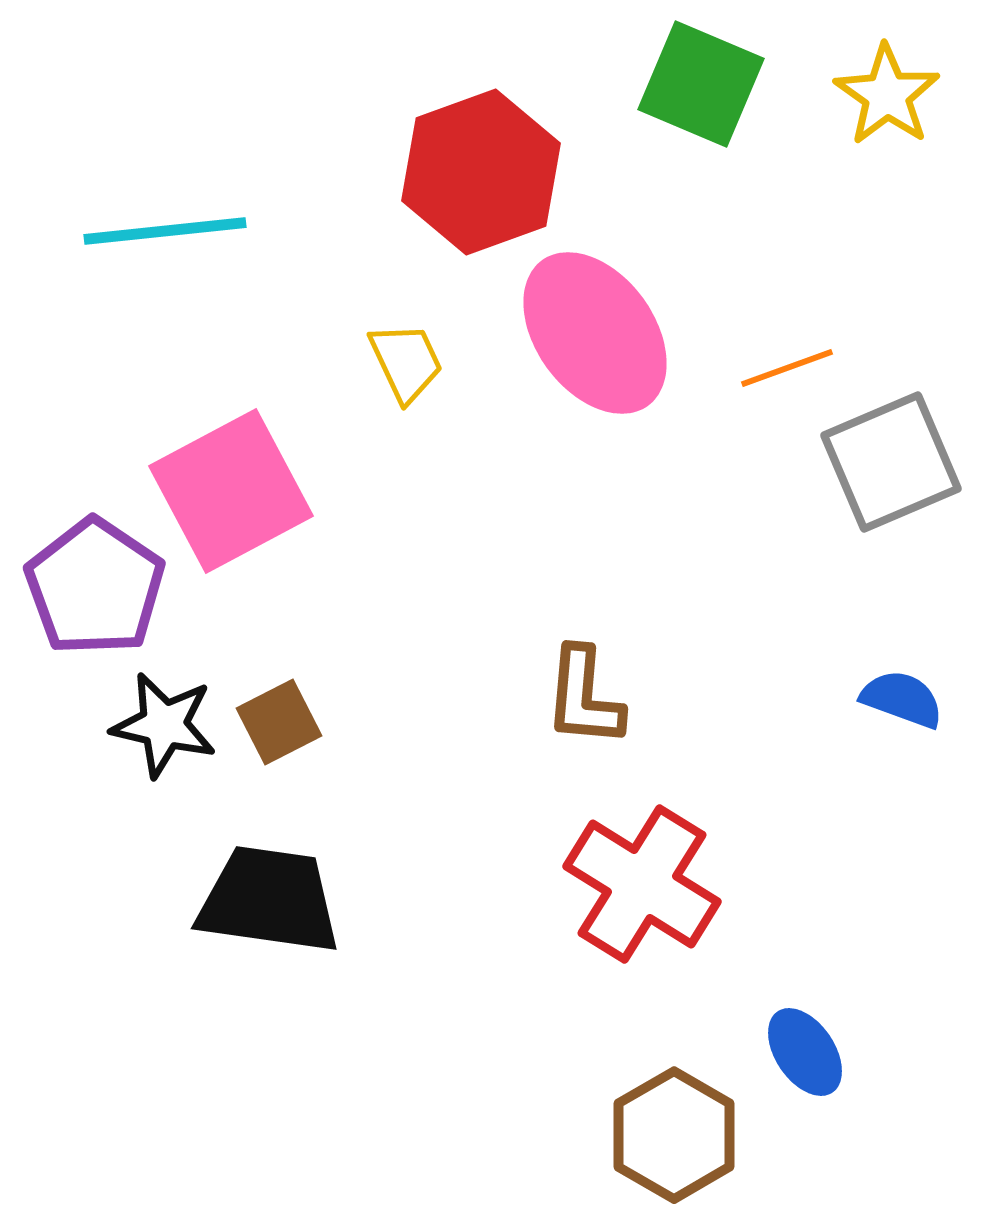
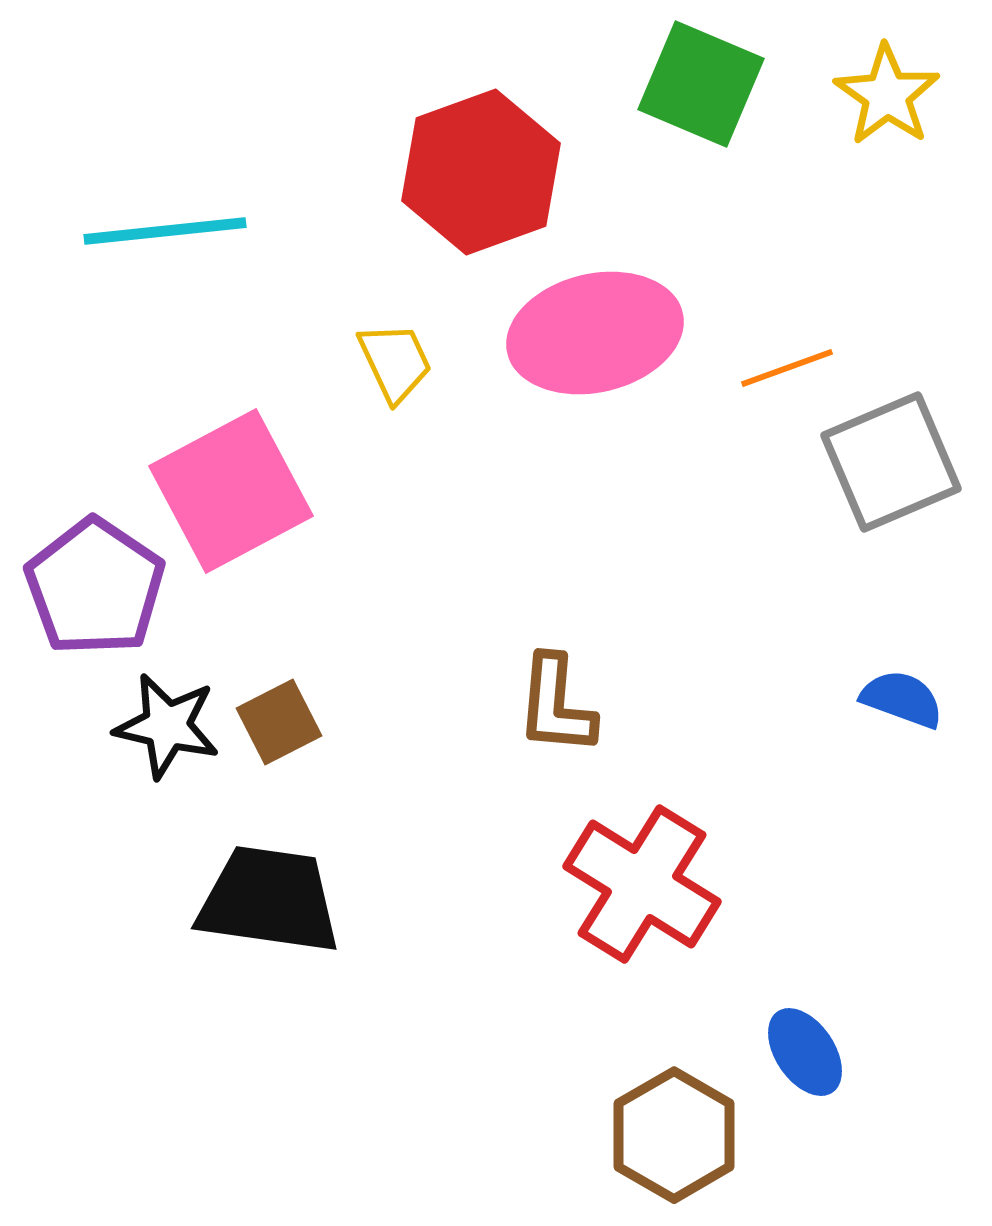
pink ellipse: rotated 67 degrees counterclockwise
yellow trapezoid: moved 11 px left
brown L-shape: moved 28 px left, 8 px down
black star: moved 3 px right, 1 px down
